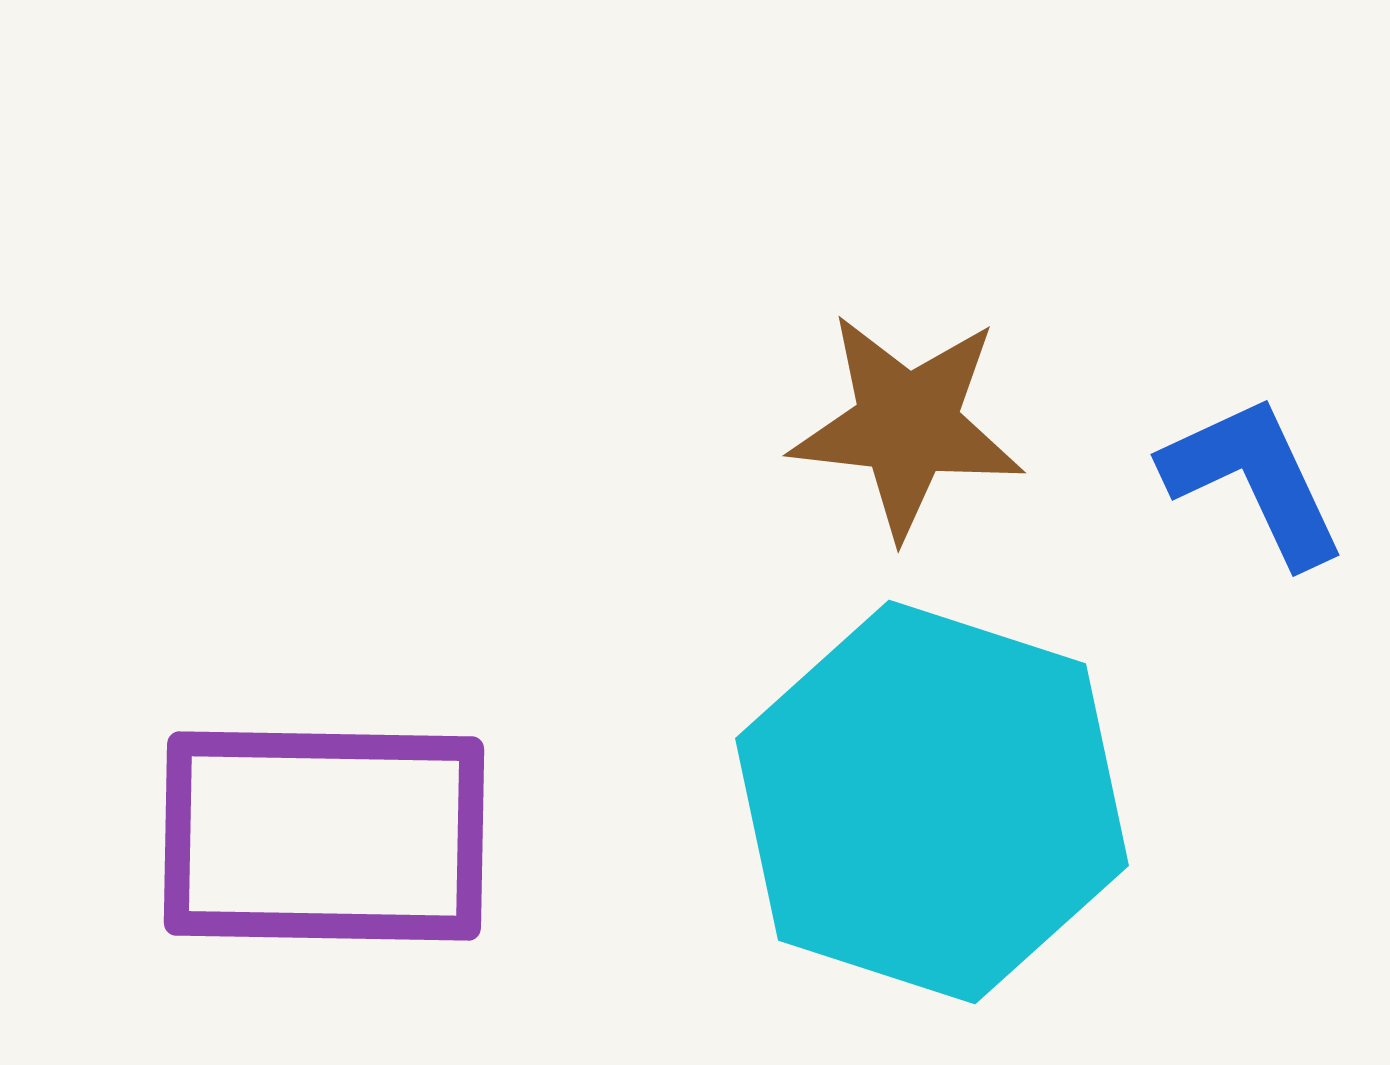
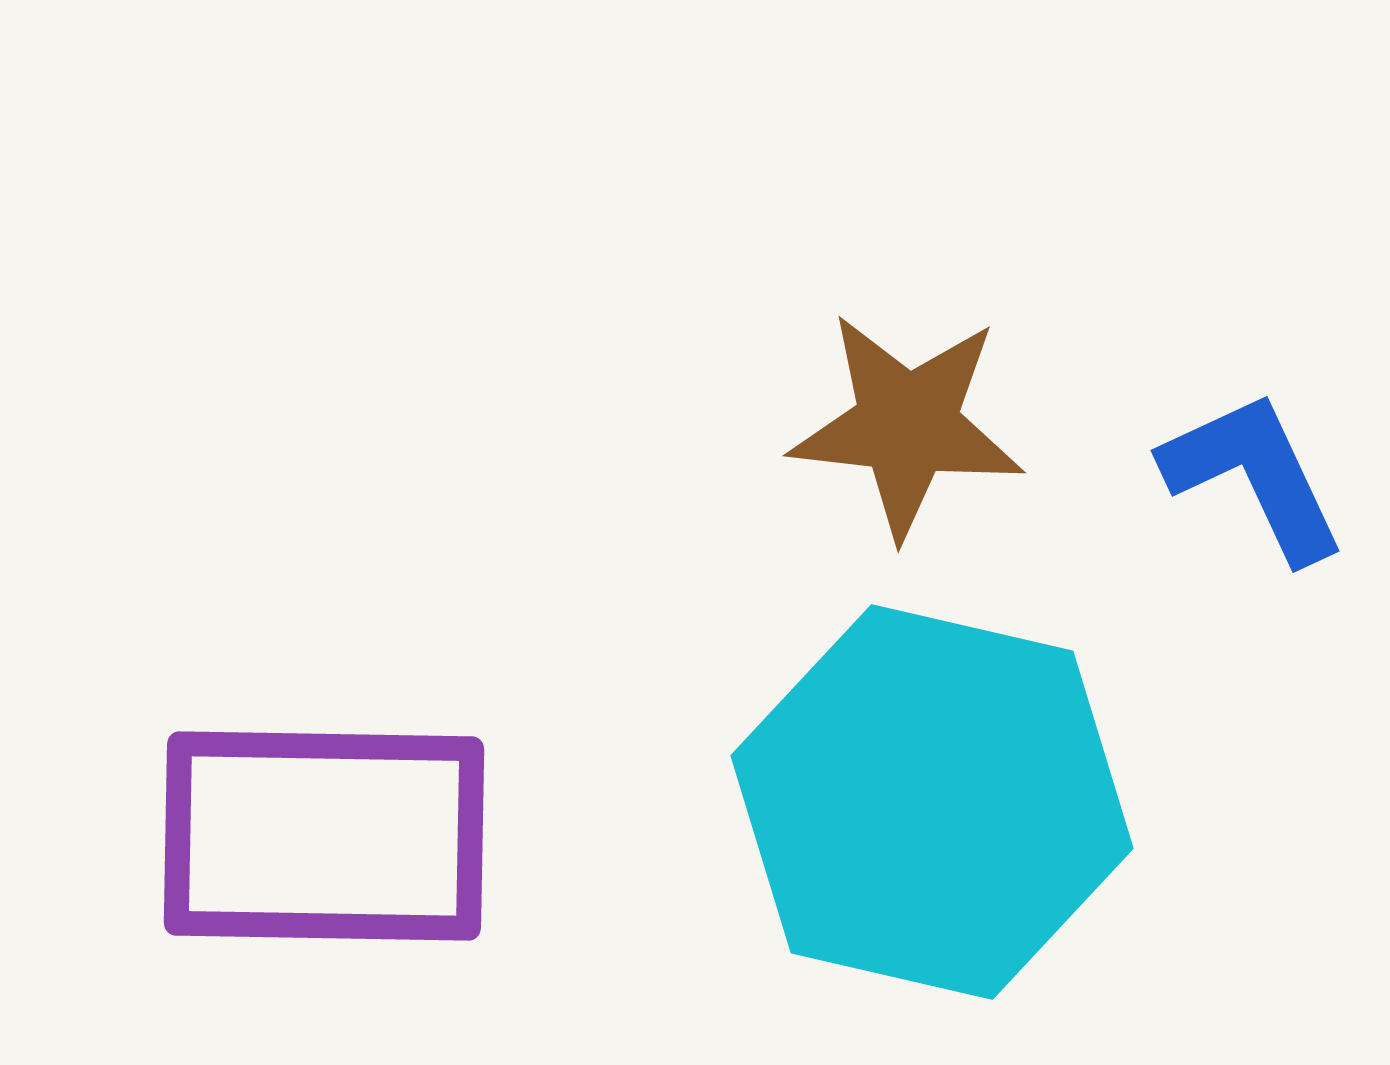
blue L-shape: moved 4 px up
cyan hexagon: rotated 5 degrees counterclockwise
